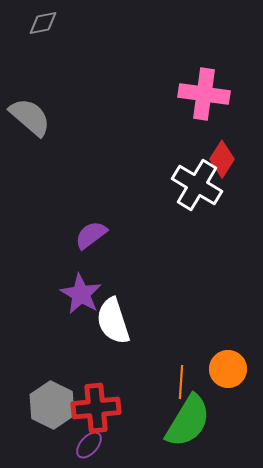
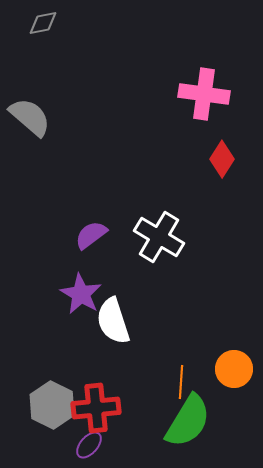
white cross: moved 38 px left, 52 px down
orange circle: moved 6 px right
